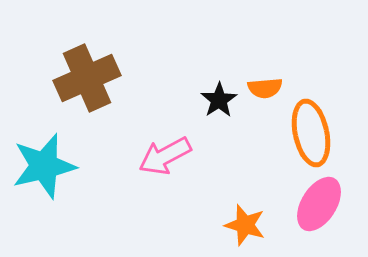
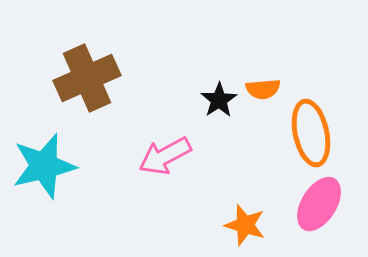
orange semicircle: moved 2 px left, 1 px down
